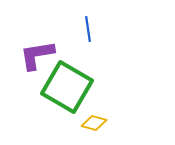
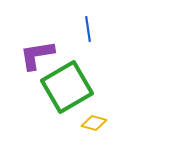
green square: rotated 30 degrees clockwise
